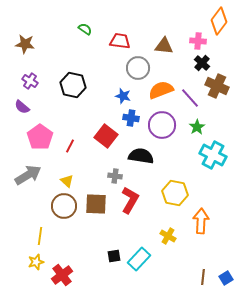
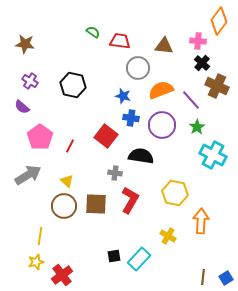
green semicircle: moved 8 px right, 3 px down
purple line: moved 1 px right, 2 px down
gray cross: moved 3 px up
